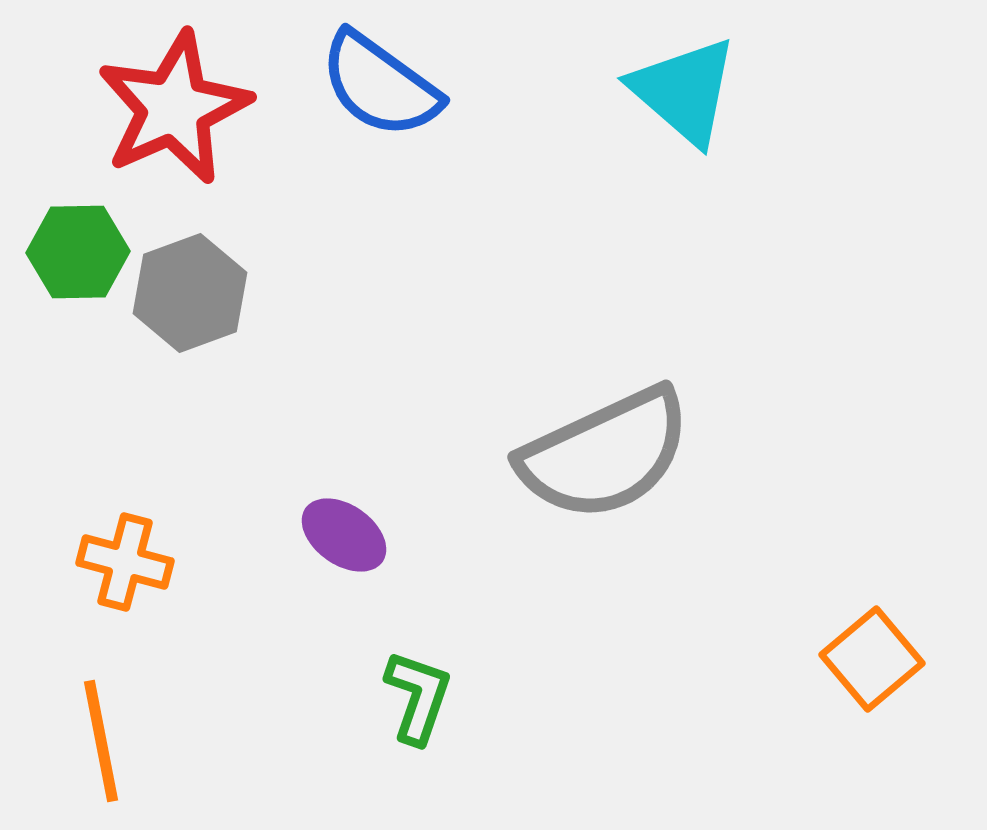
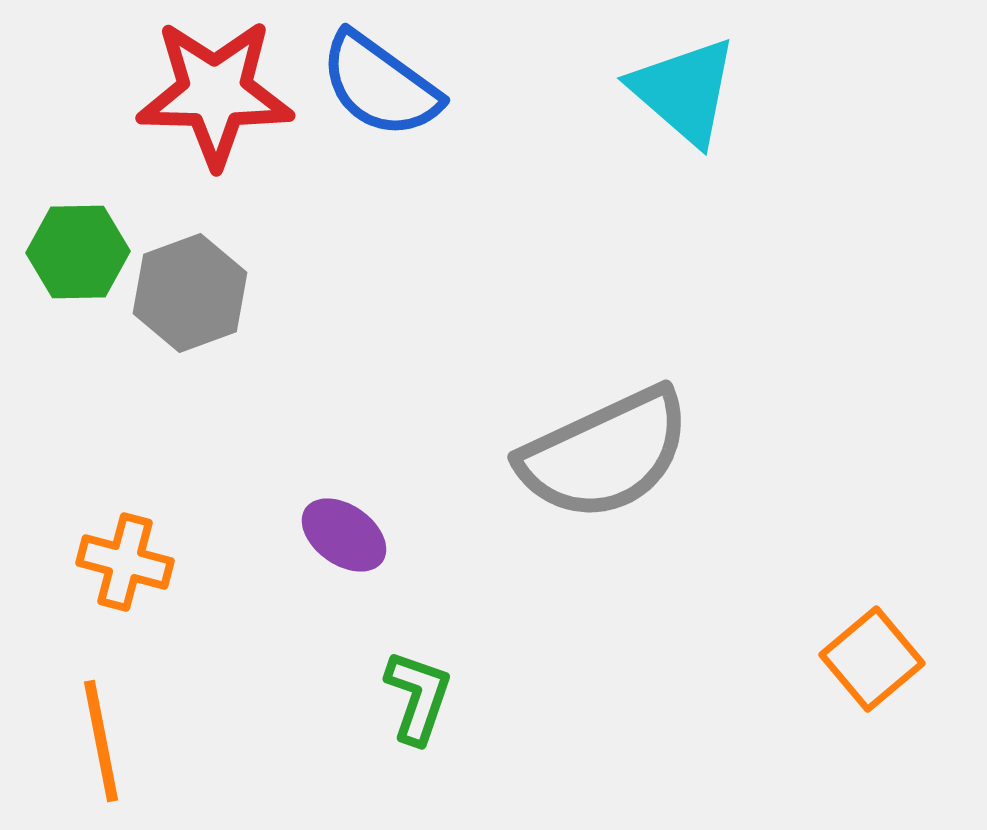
red star: moved 41 px right, 15 px up; rotated 25 degrees clockwise
